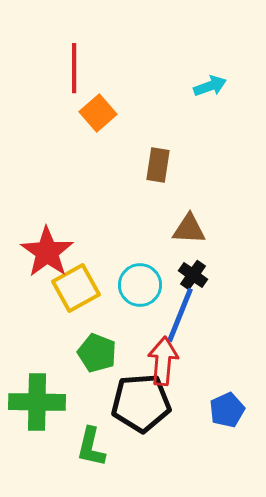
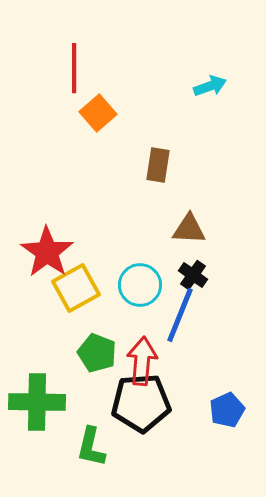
red arrow: moved 21 px left
